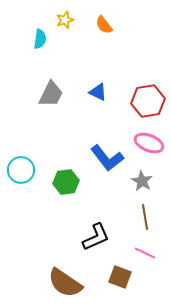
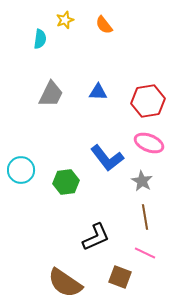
blue triangle: rotated 24 degrees counterclockwise
